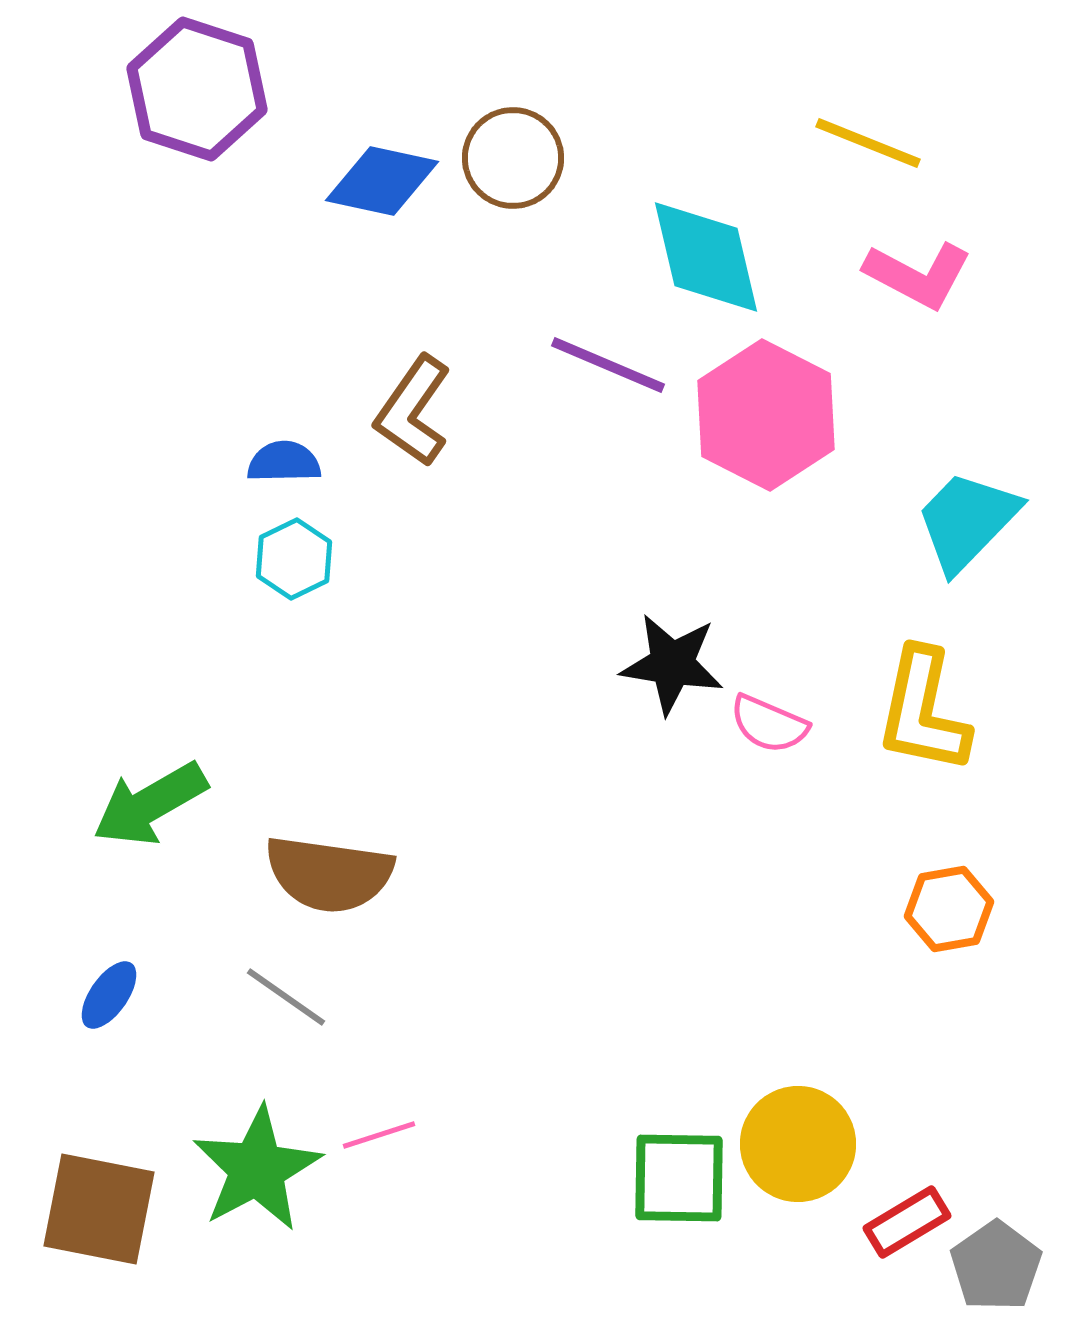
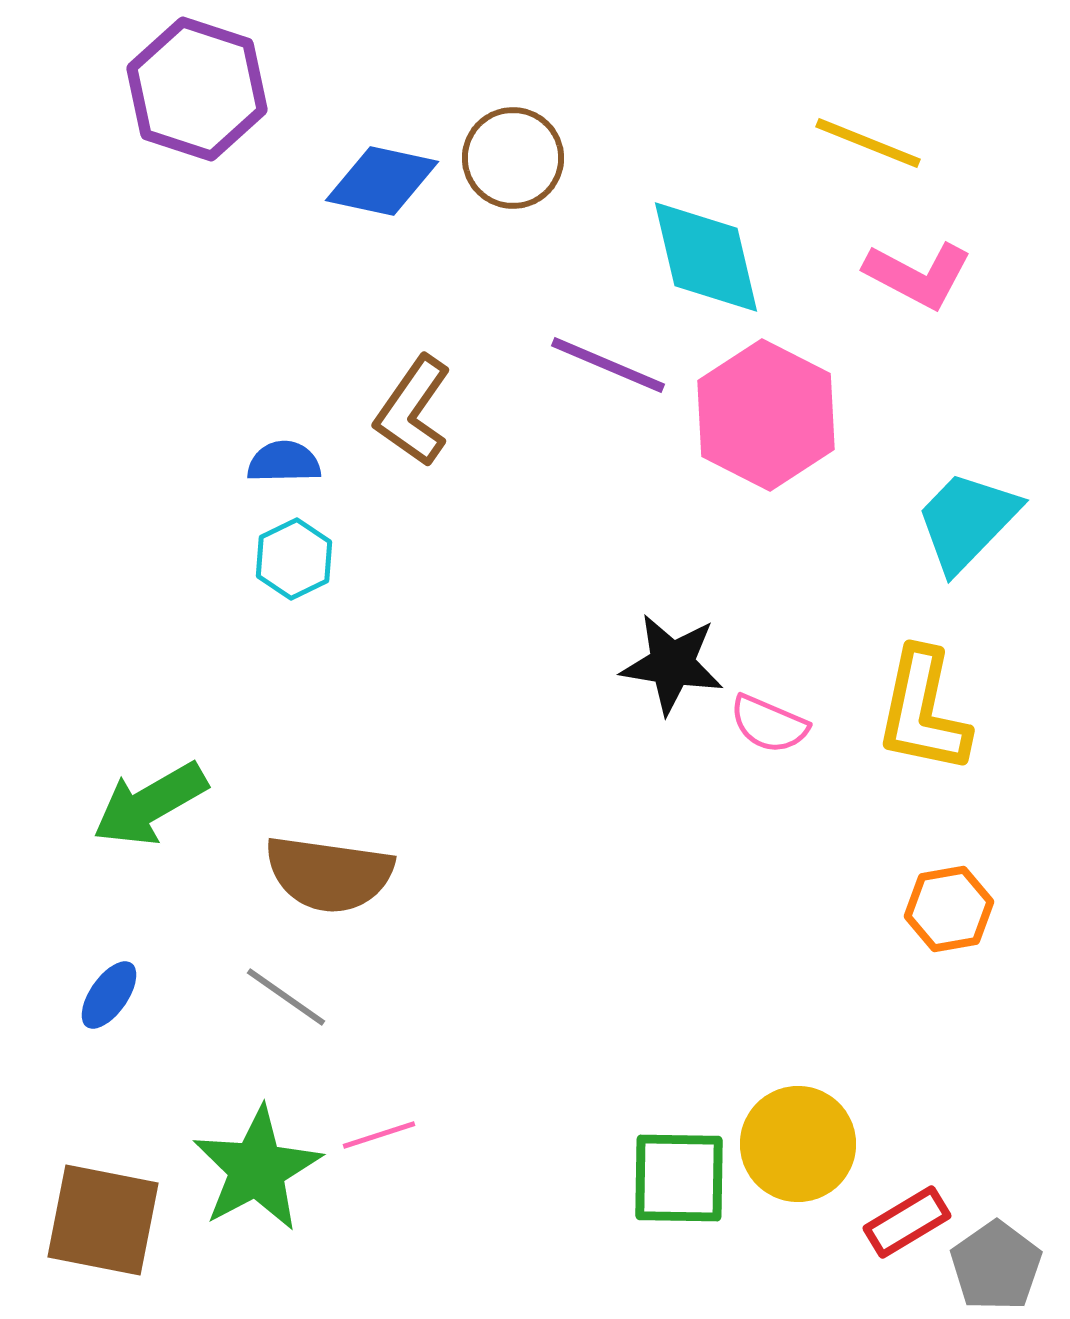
brown square: moved 4 px right, 11 px down
